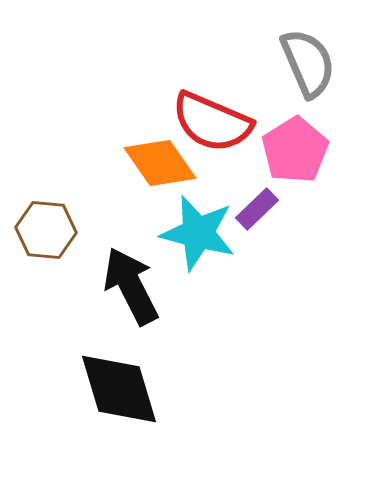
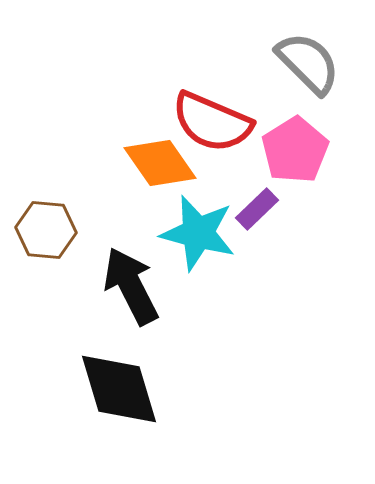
gray semicircle: rotated 22 degrees counterclockwise
